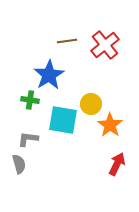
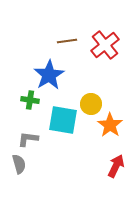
red arrow: moved 1 px left, 2 px down
